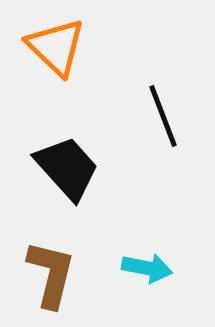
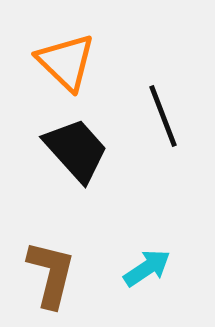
orange triangle: moved 10 px right, 15 px down
black trapezoid: moved 9 px right, 18 px up
cyan arrow: rotated 45 degrees counterclockwise
